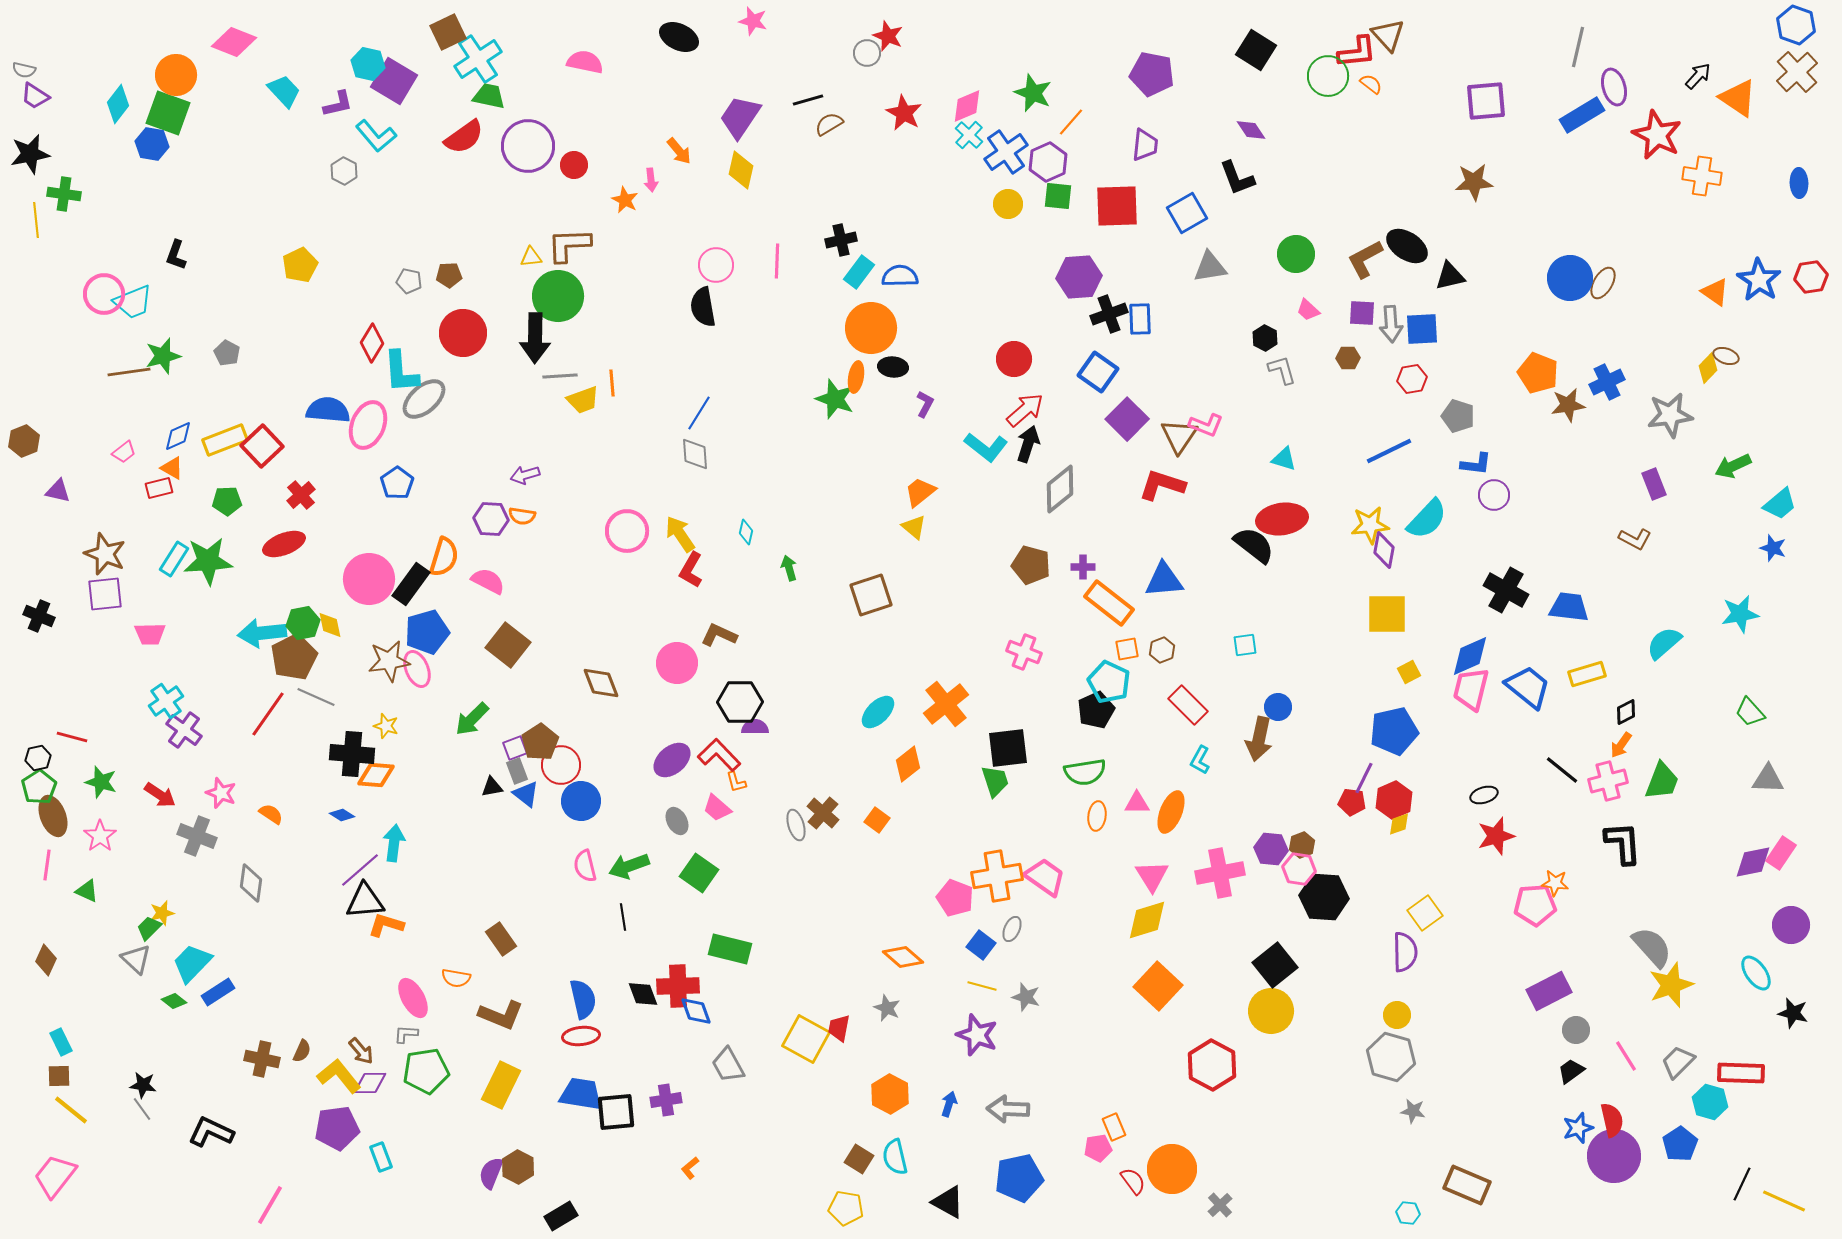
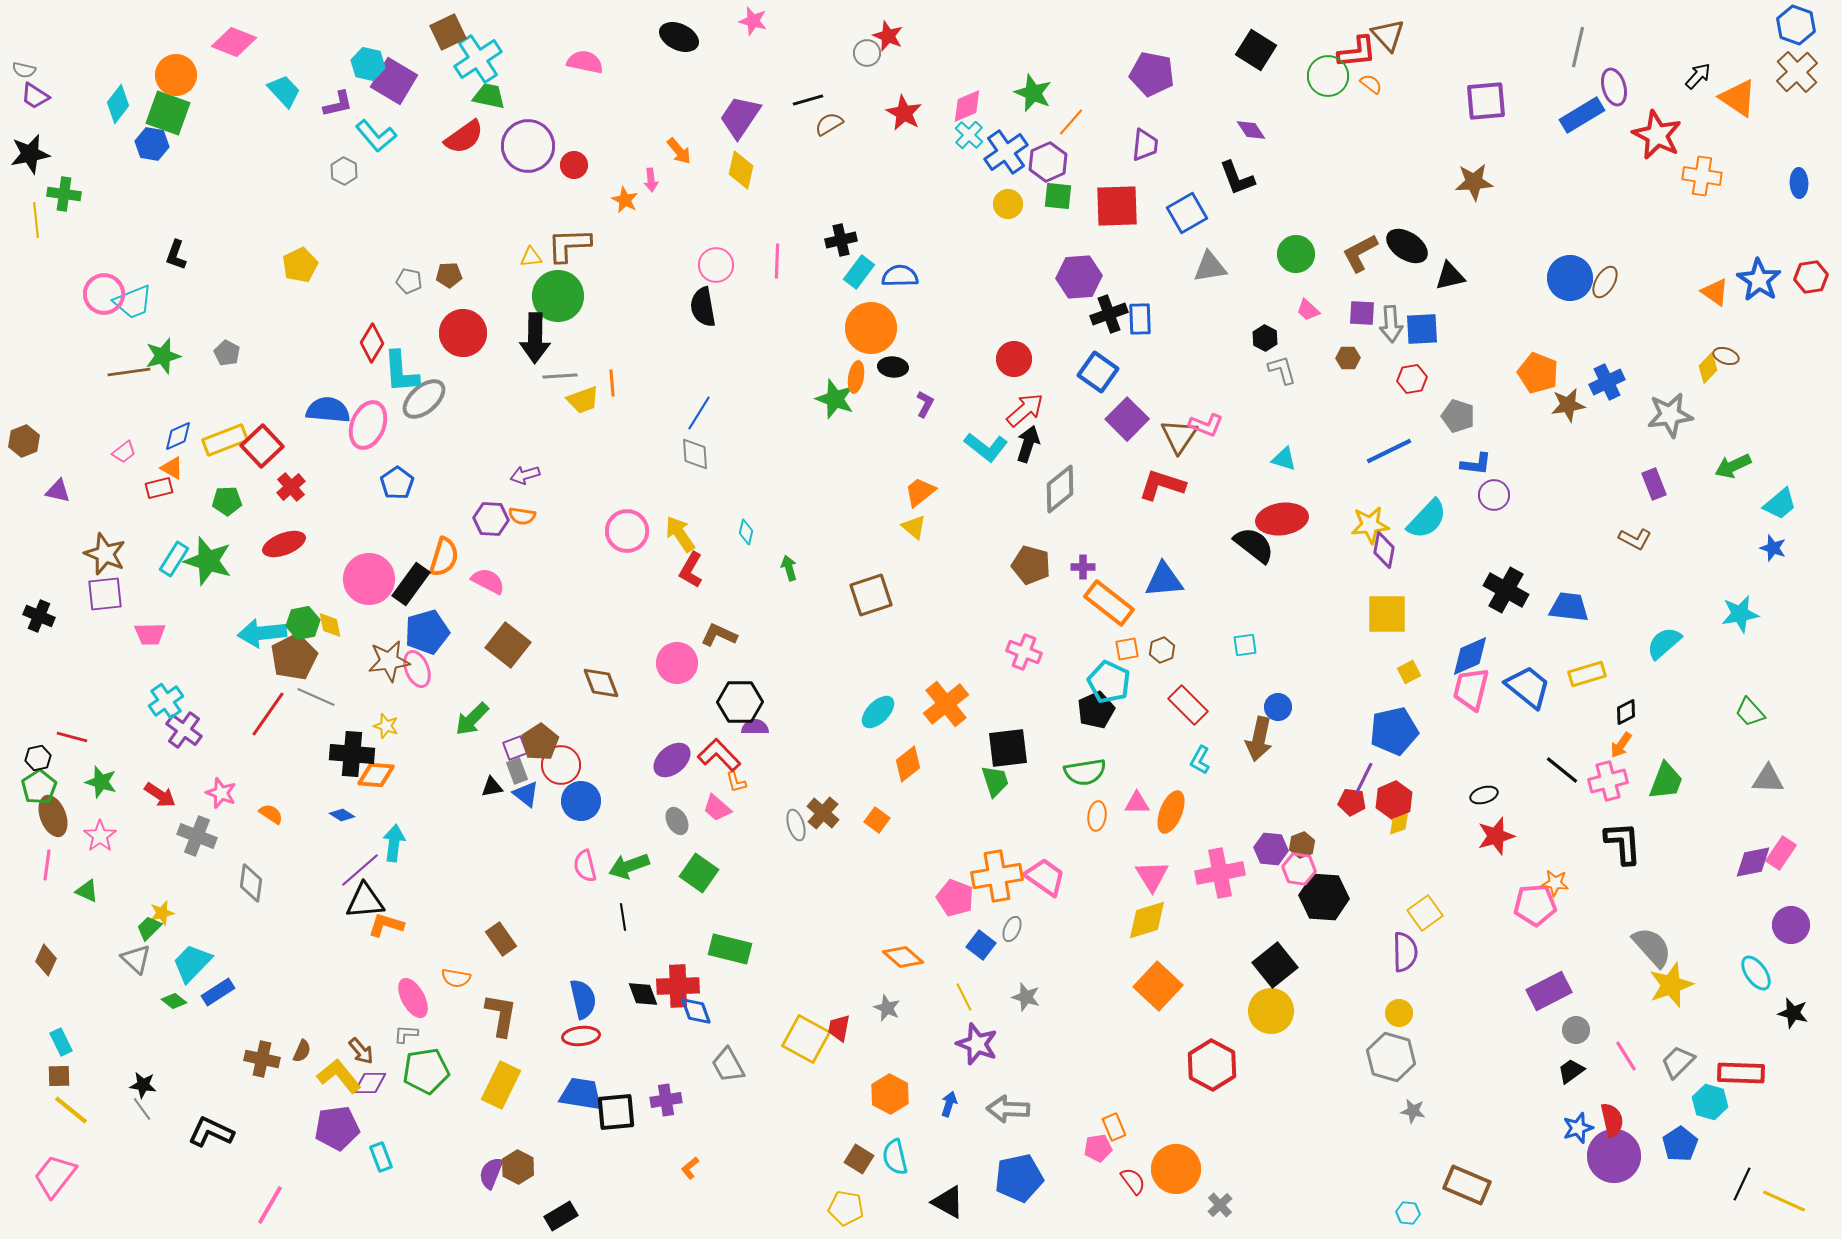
brown L-shape at (1365, 259): moved 5 px left, 6 px up
brown ellipse at (1603, 283): moved 2 px right, 1 px up
red cross at (301, 495): moved 10 px left, 8 px up
green star at (208, 561): rotated 21 degrees clockwise
green trapezoid at (1662, 781): moved 4 px right
yellow line at (982, 986): moved 18 px left, 11 px down; rotated 48 degrees clockwise
brown L-shape at (501, 1015): rotated 102 degrees counterclockwise
yellow circle at (1397, 1015): moved 2 px right, 2 px up
purple star at (977, 1035): moved 9 px down
orange circle at (1172, 1169): moved 4 px right
